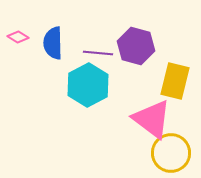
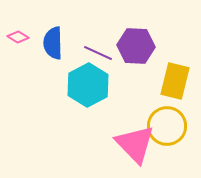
purple hexagon: rotated 12 degrees counterclockwise
purple line: rotated 20 degrees clockwise
pink triangle: moved 17 px left, 25 px down; rotated 9 degrees clockwise
yellow circle: moved 4 px left, 27 px up
